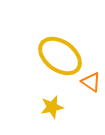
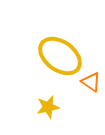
yellow star: moved 4 px left
